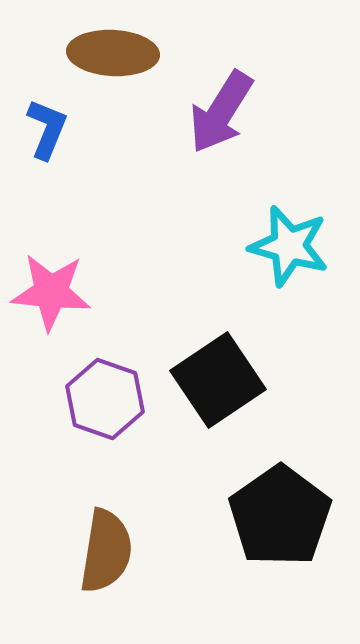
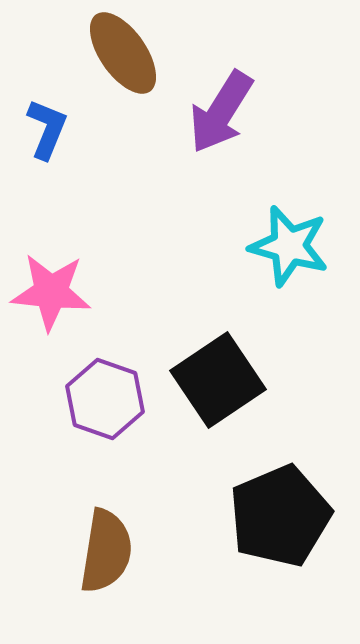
brown ellipse: moved 10 px right; rotated 52 degrees clockwise
black pentagon: rotated 12 degrees clockwise
